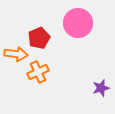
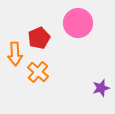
orange arrow: moved 1 px left; rotated 80 degrees clockwise
orange cross: rotated 25 degrees counterclockwise
